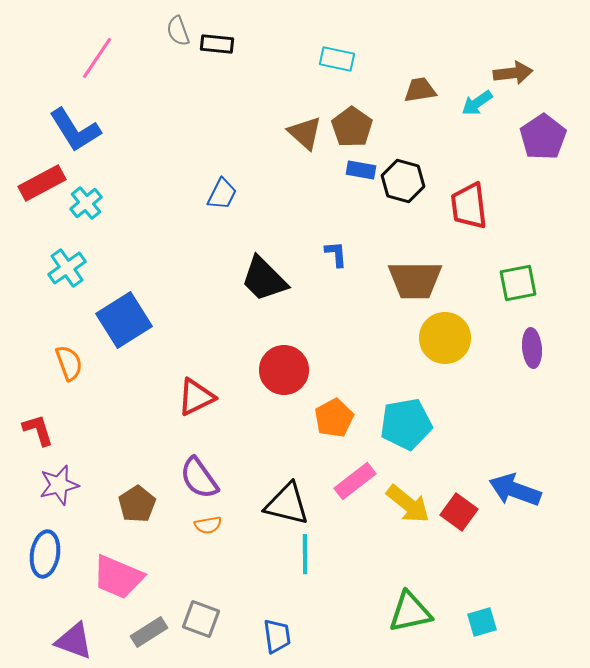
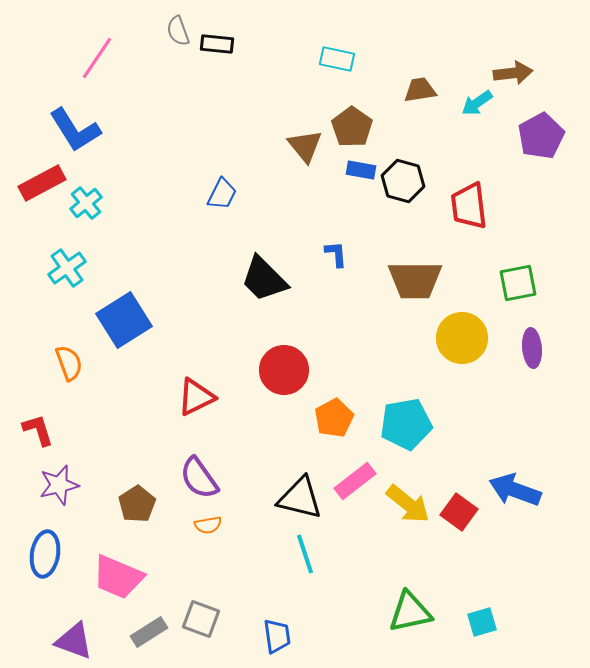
brown triangle at (305, 133): moved 13 px down; rotated 9 degrees clockwise
purple pentagon at (543, 137): moved 2 px left, 1 px up; rotated 6 degrees clockwise
yellow circle at (445, 338): moved 17 px right
black triangle at (287, 504): moved 13 px right, 6 px up
cyan line at (305, 554): rotated 18 degrees counterclockwise
